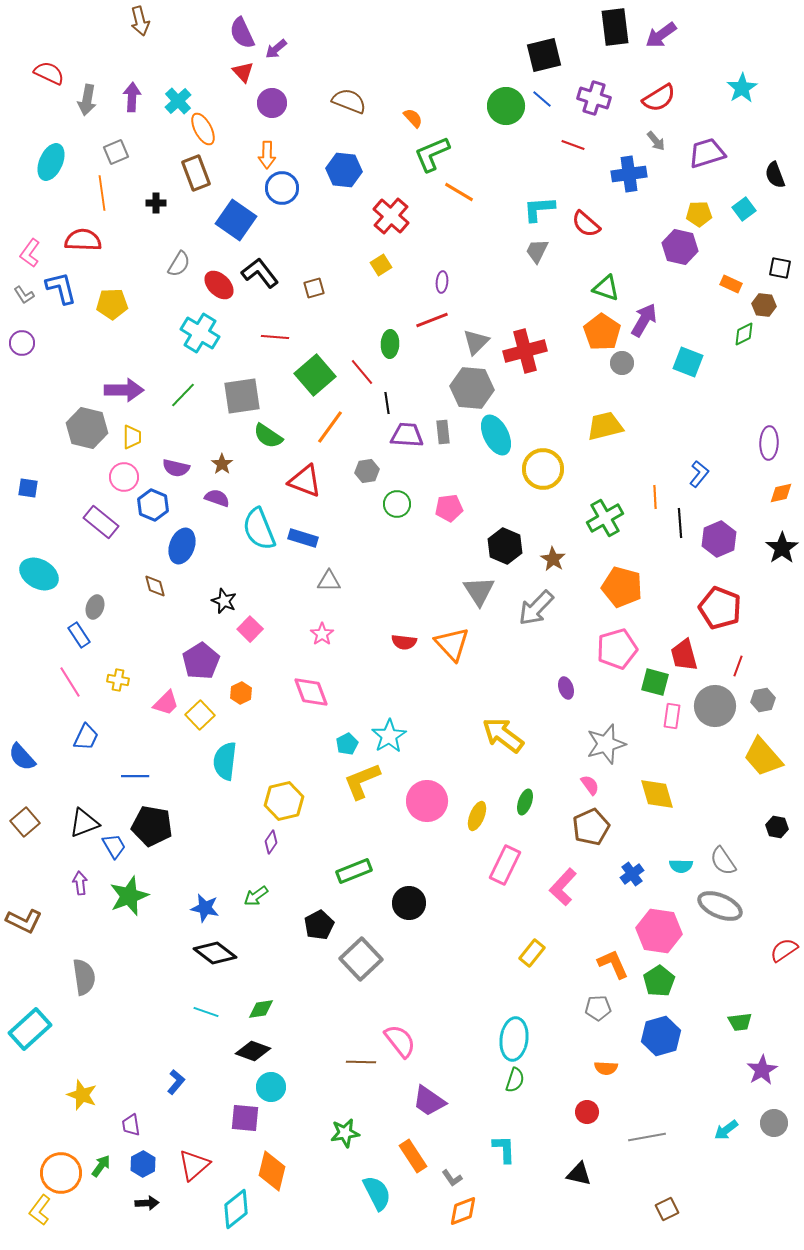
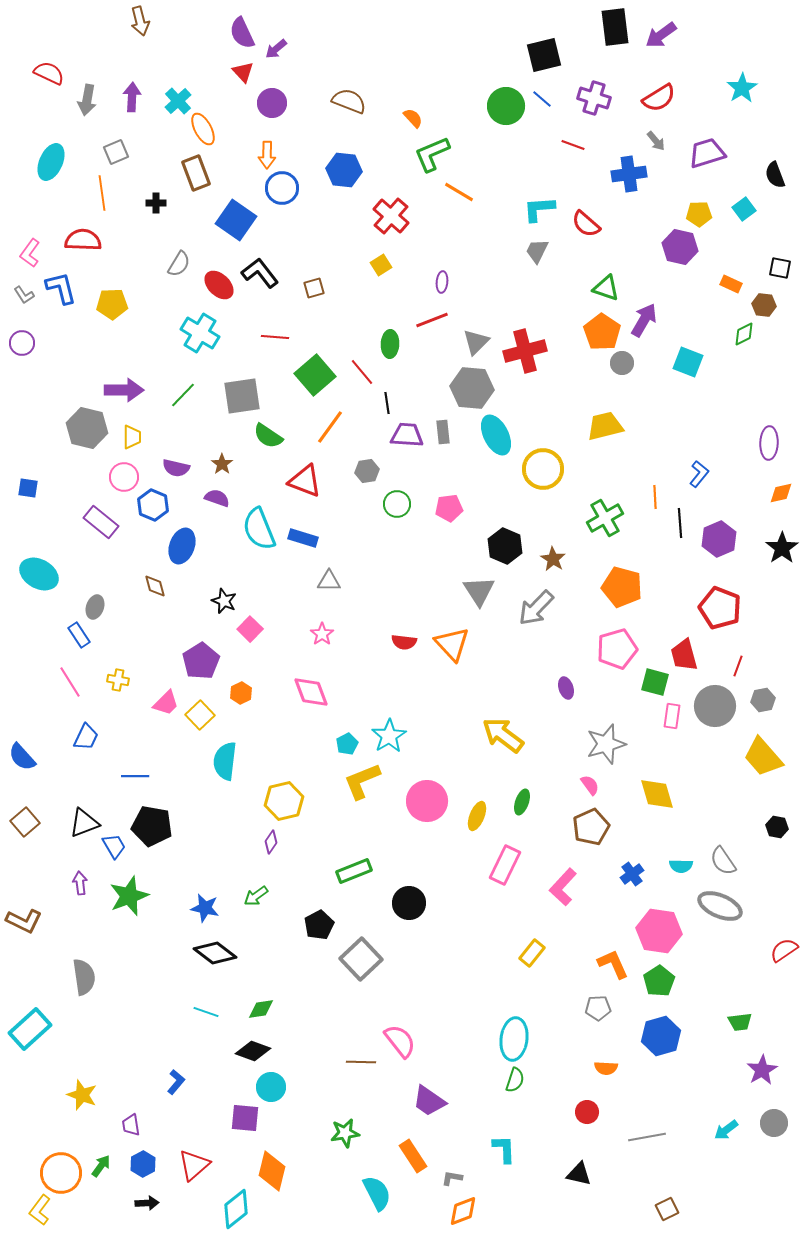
green ellipse at (525, 802): moved 3 px left
gray L-shape at (452, 1178): rotated 135 degrees clockwise
